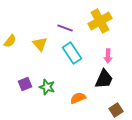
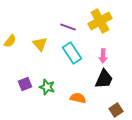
purple line: moved 3 px right, 1 px up
pink arrow: moved 5 px left
orange semicircle: rotated 35 degrees clockwise
